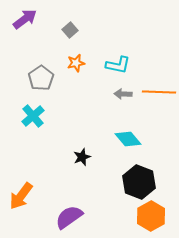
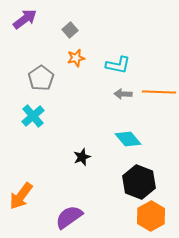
orange star: moved 5 px up
